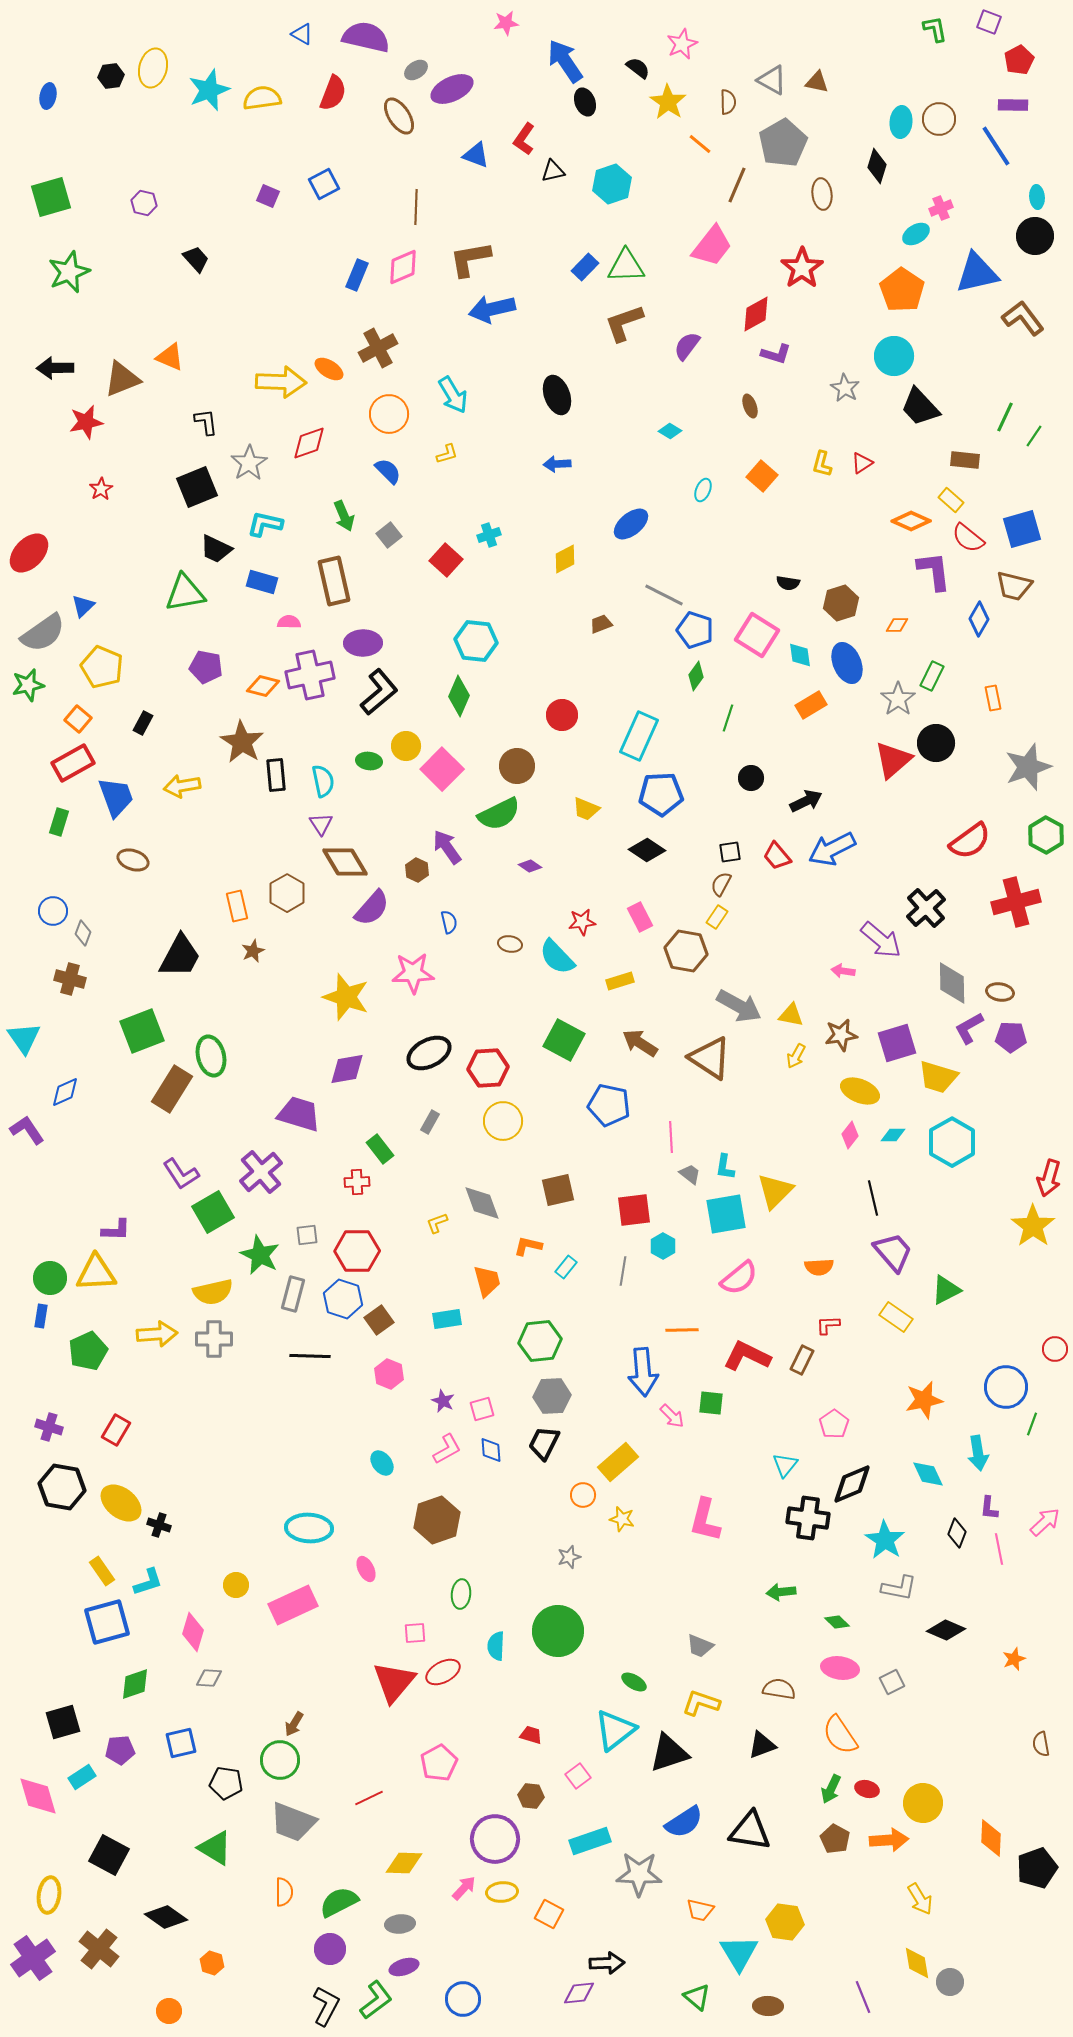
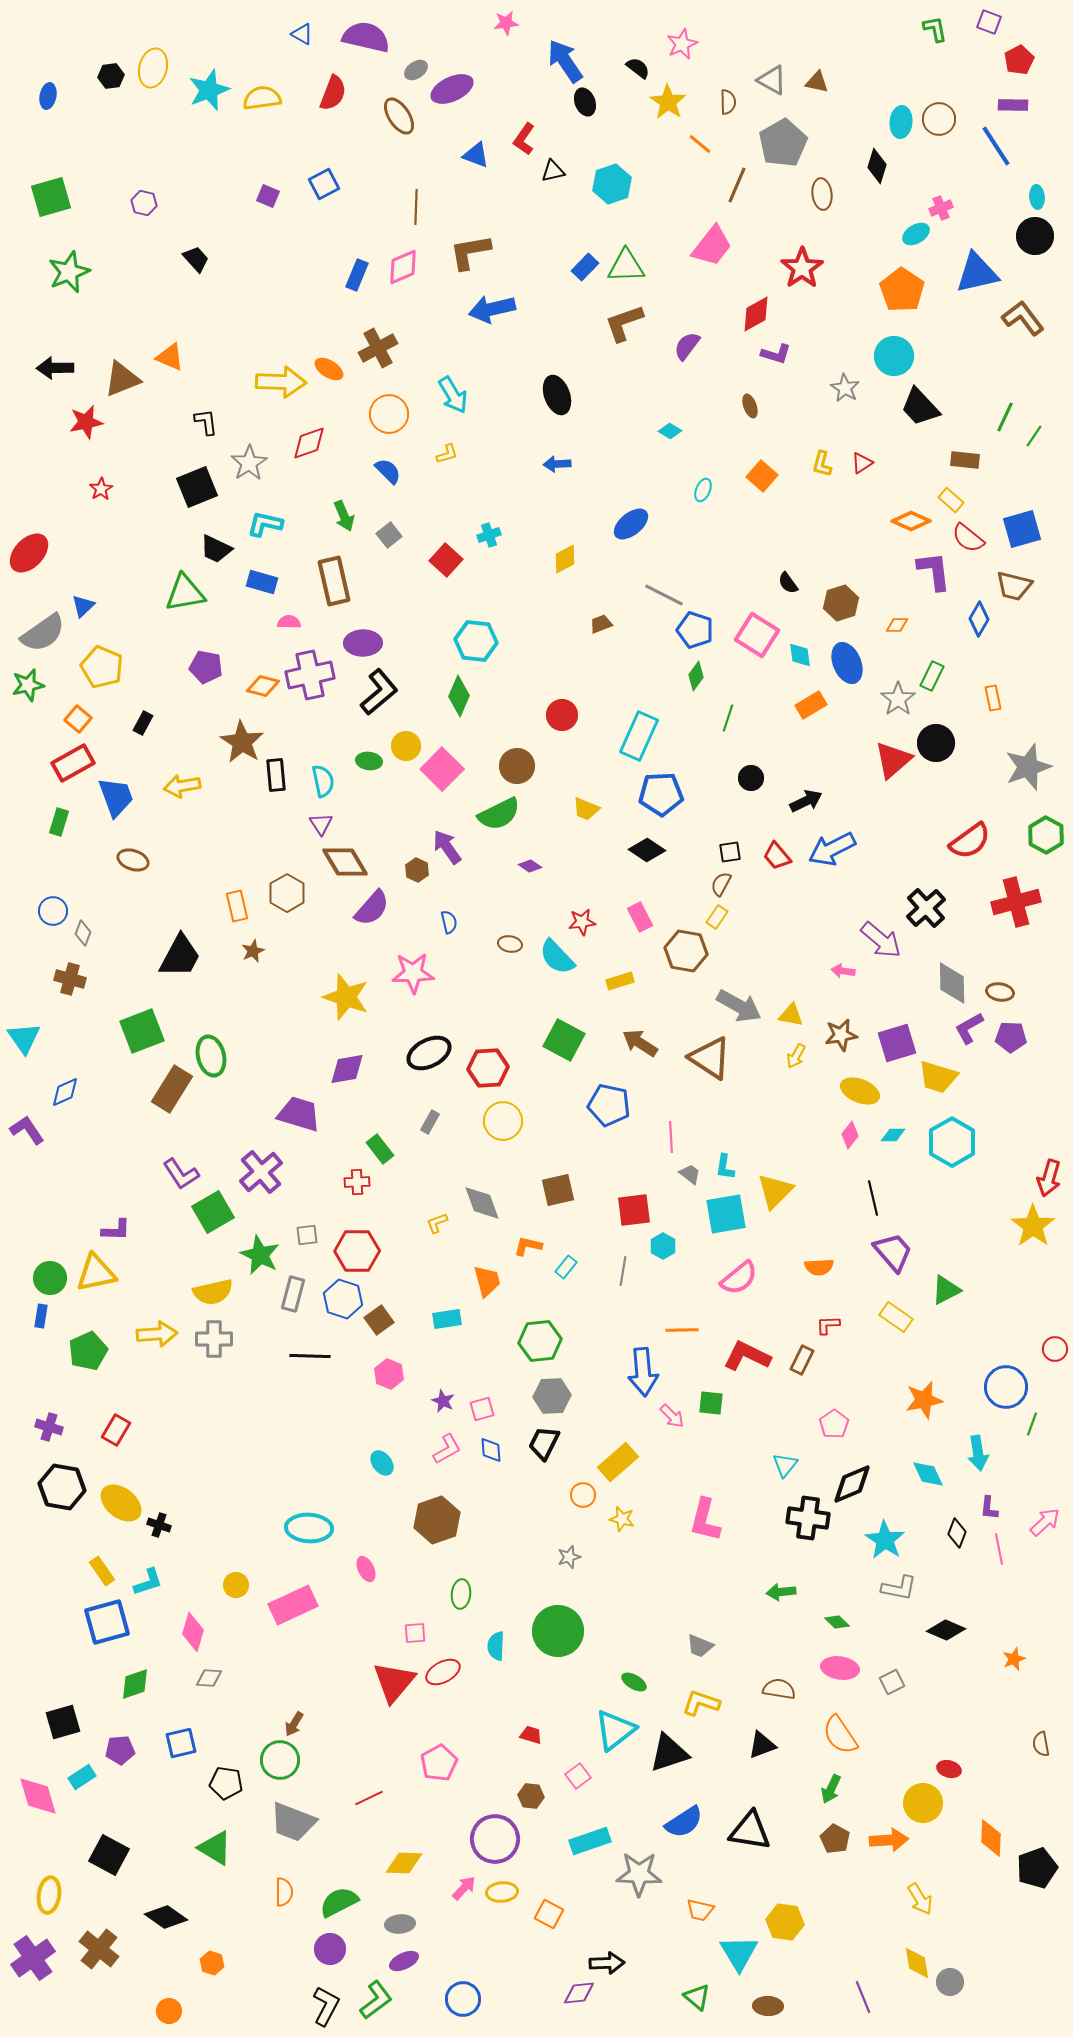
brown L-shape at (470, 259): moved 7 px up
black semicircle at (788, 583): rotated 45 degrees clockwise
yellow triangle at (96, 1273): rotated 9 degrees counterclockwise
red ellipse at (867, 1789): moved 82 px right, 20 px up
purple ellipse at (404, 1967): moved 6 px up; rotated 8 degrees counterclockwise
